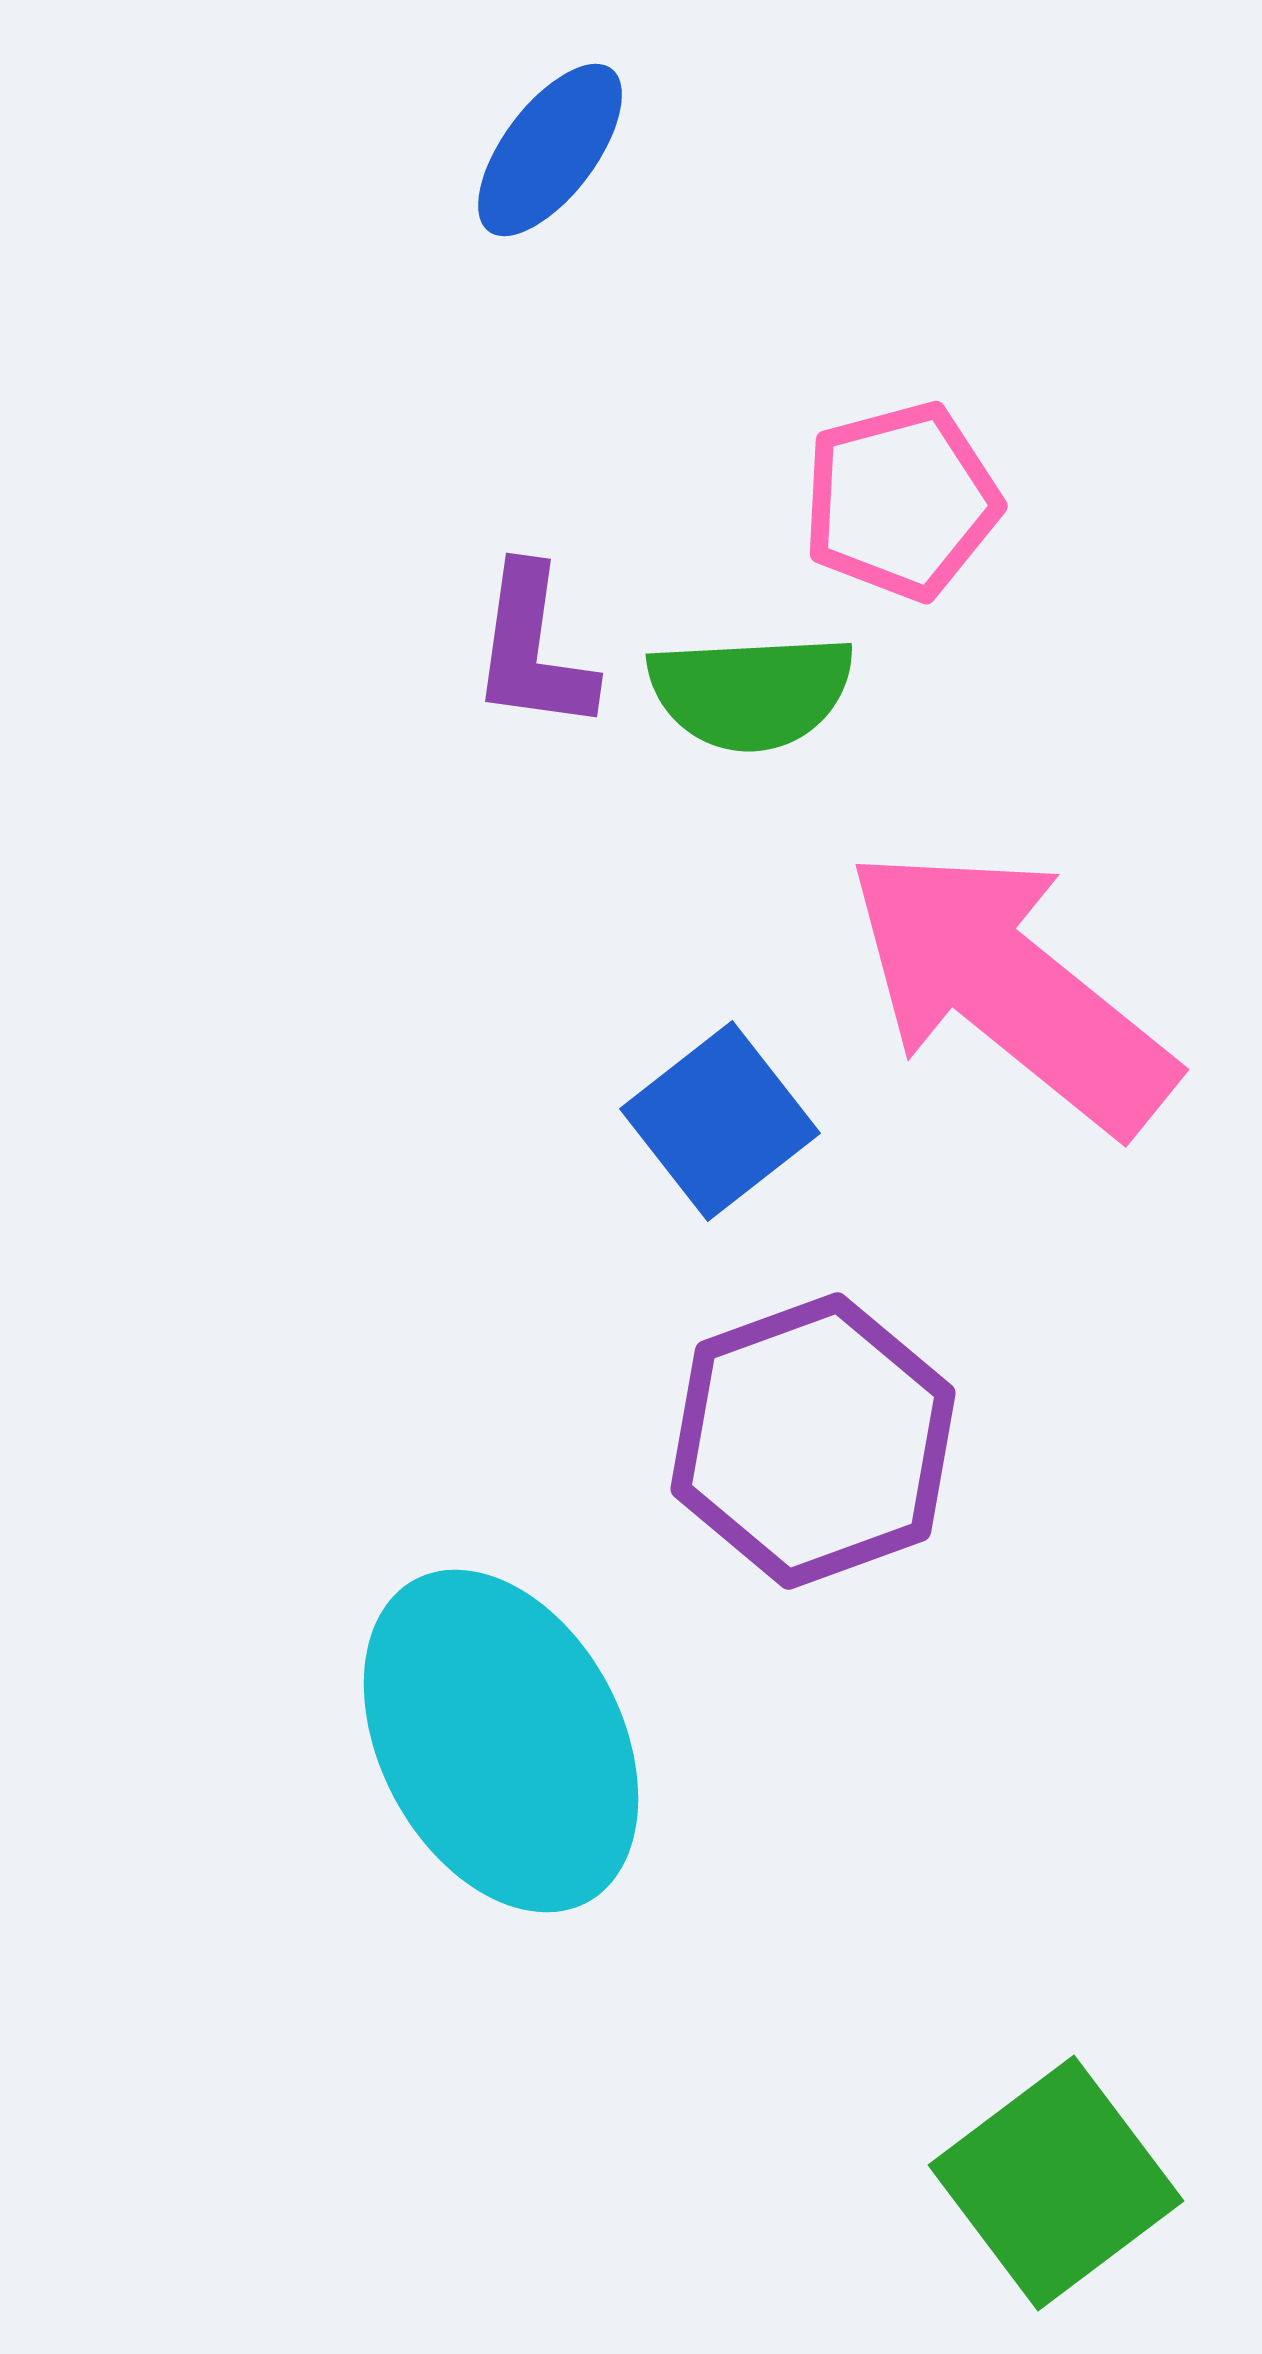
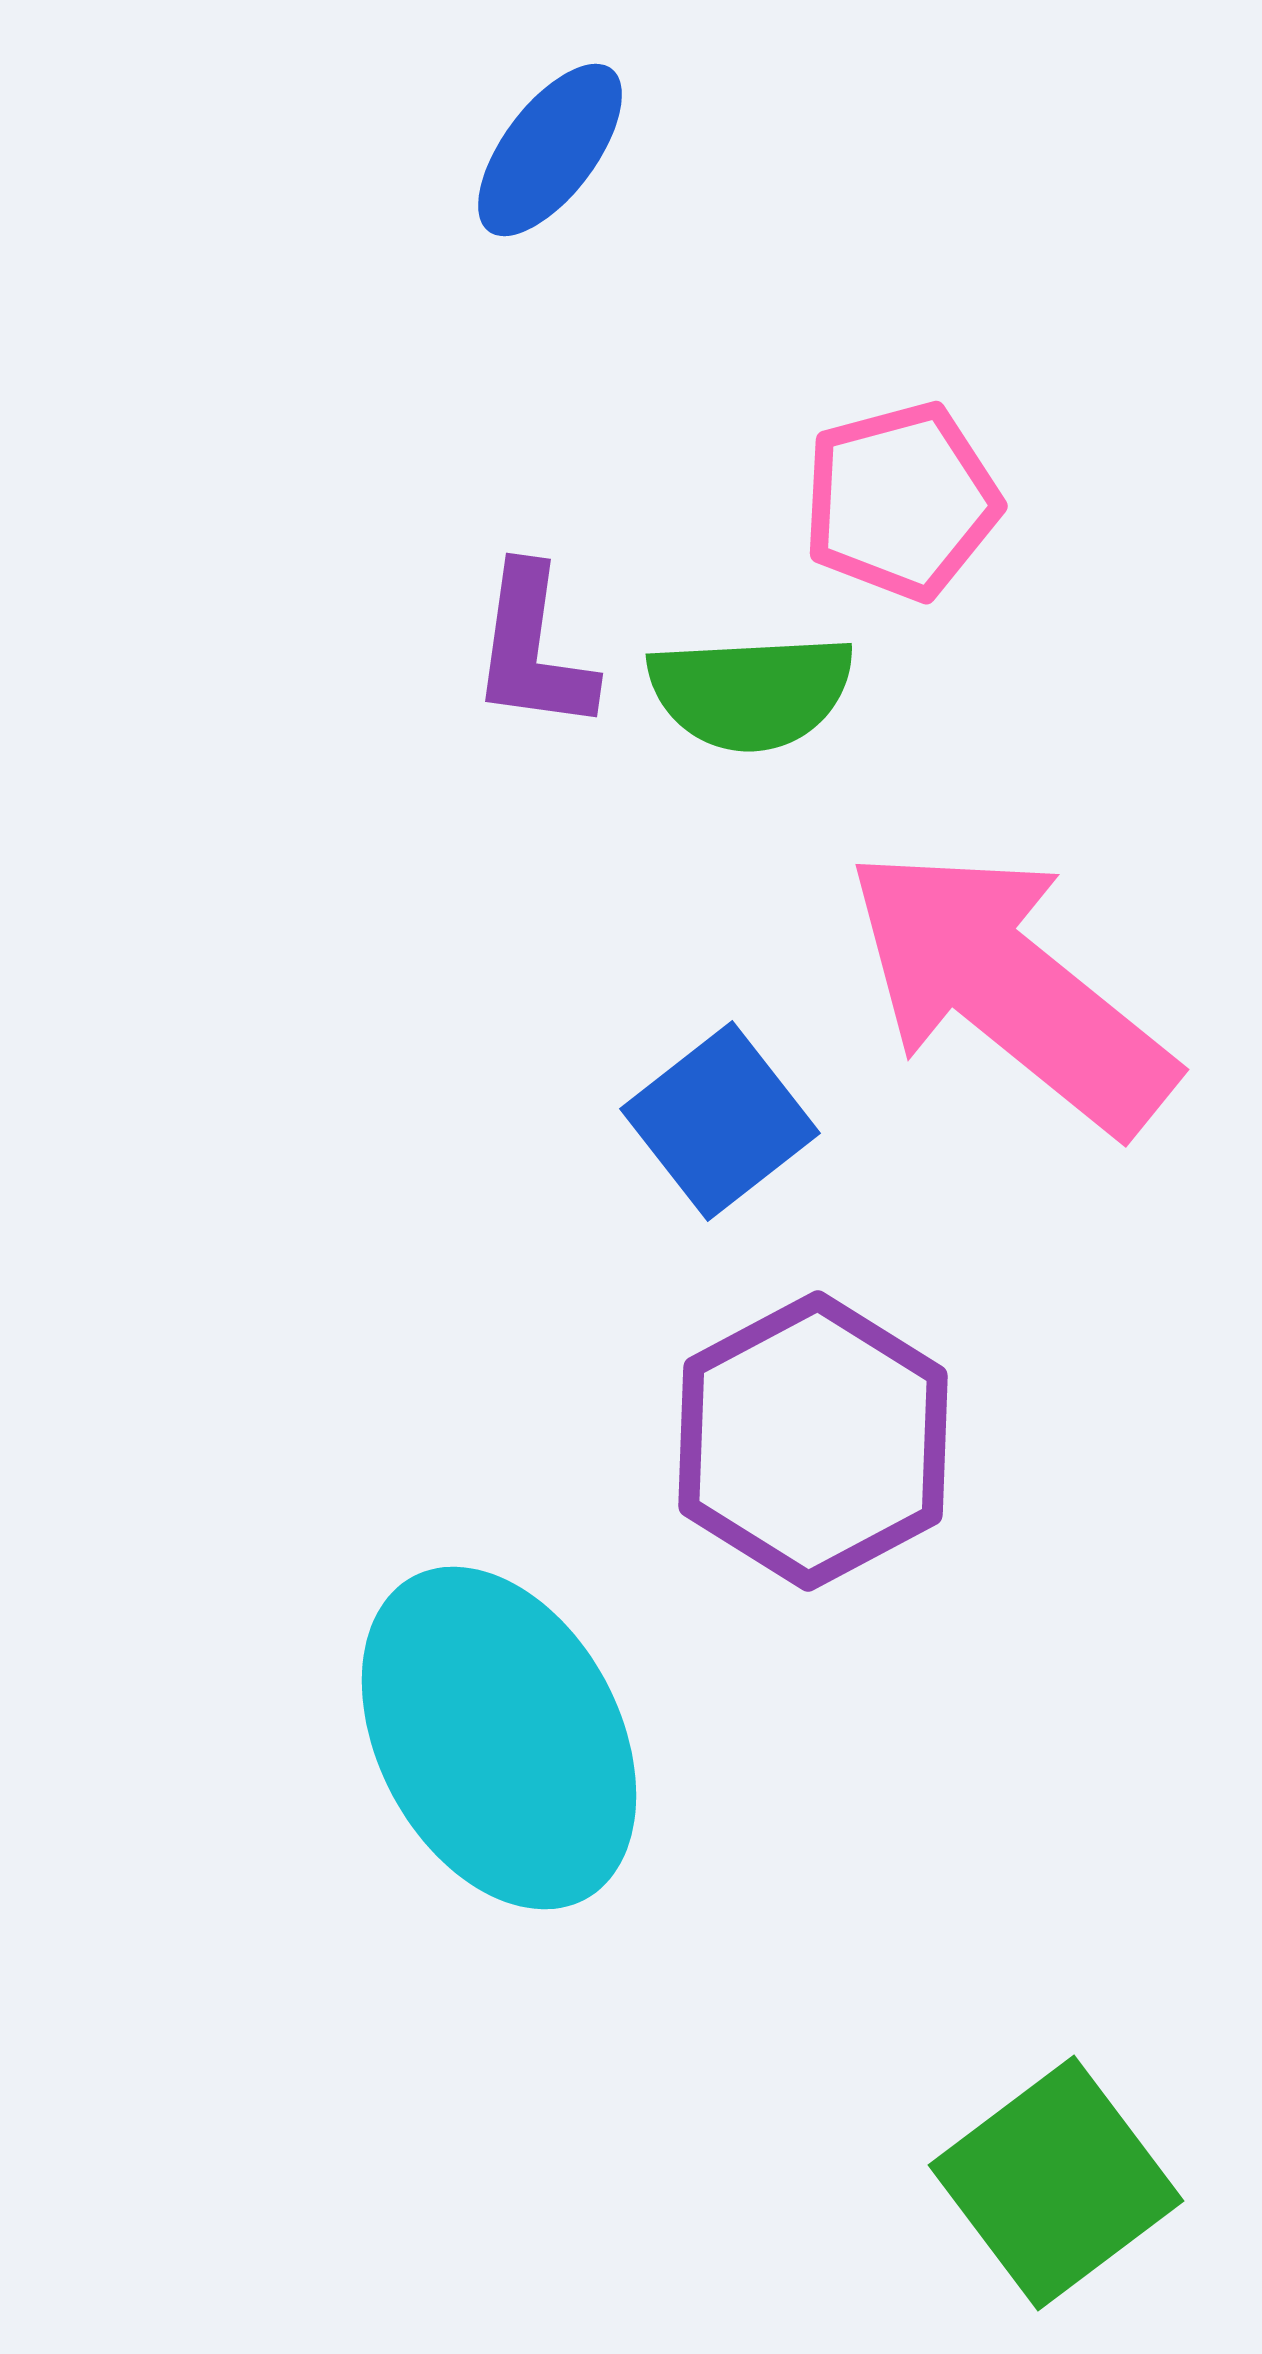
purple hexagon: rotated 8 degrees counterclockwise
cyan ellipse: moved 2 px left, 3 px up
